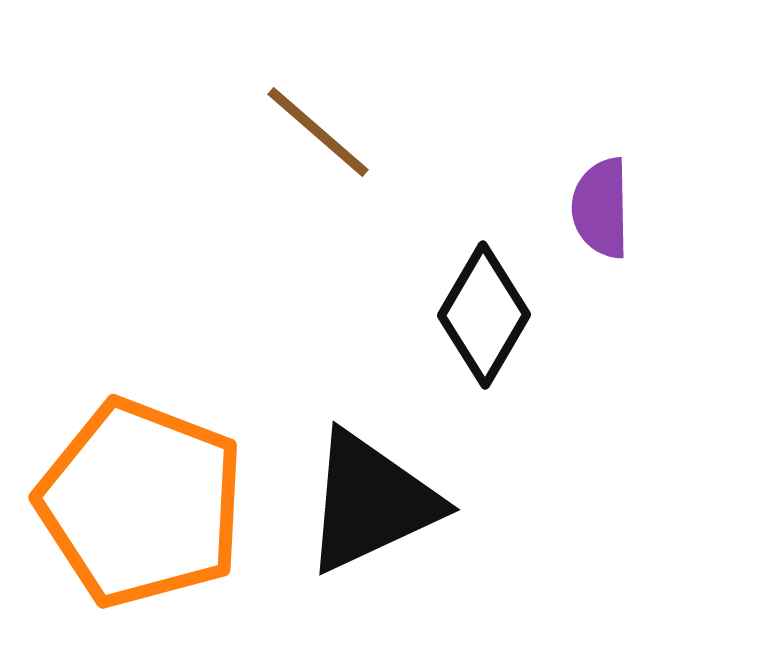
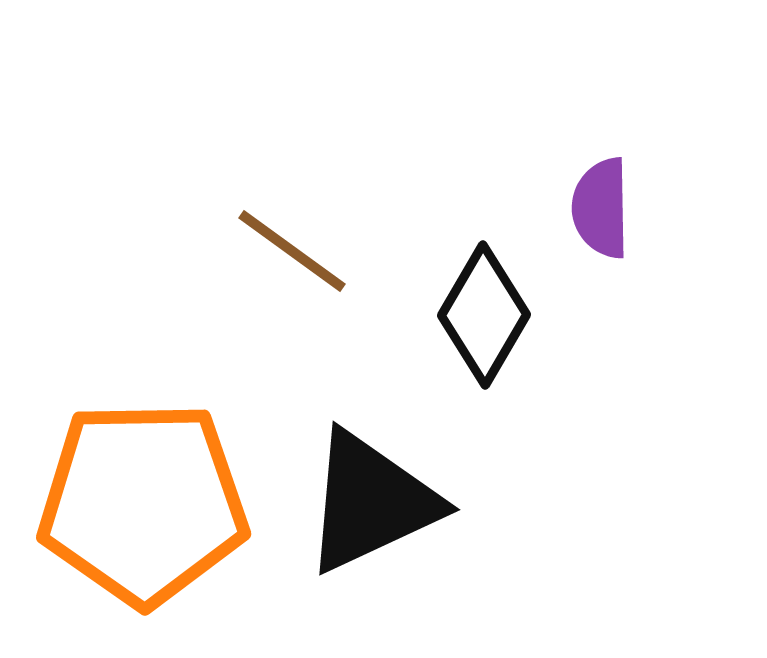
brown line: moved 26 px left, 119 px down; rotated 5 degrees counterclockwise
orange pentagon: moved 2 px right; rotated 22 degrees counterclockwise
